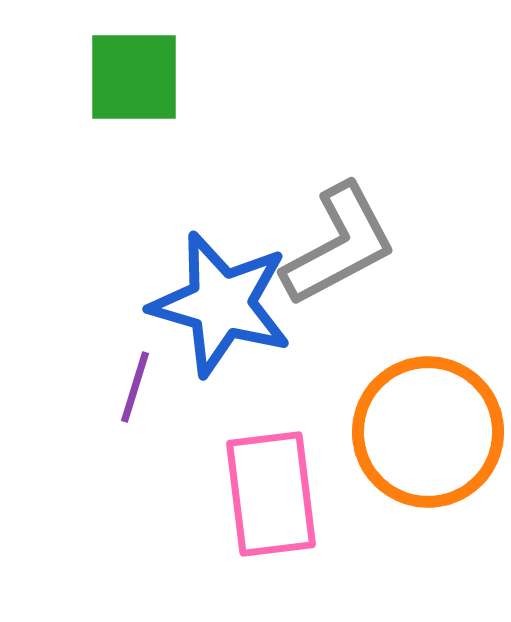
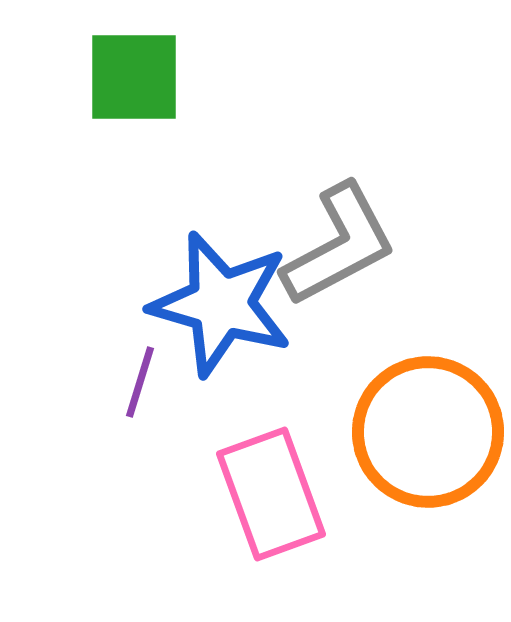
purple line: moved 5 px right, 5 px up
pink rectangle: rotated 13 degrees counterclockwise
